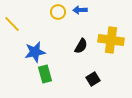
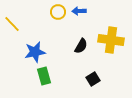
blue arrow: moved 1 px left, 1 px down
green rectangle: moved 1 px left, 2 px down
